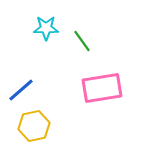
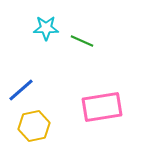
green line: rotated 30 degrees counterclockwise
pink rectangle: moved 19 px down
